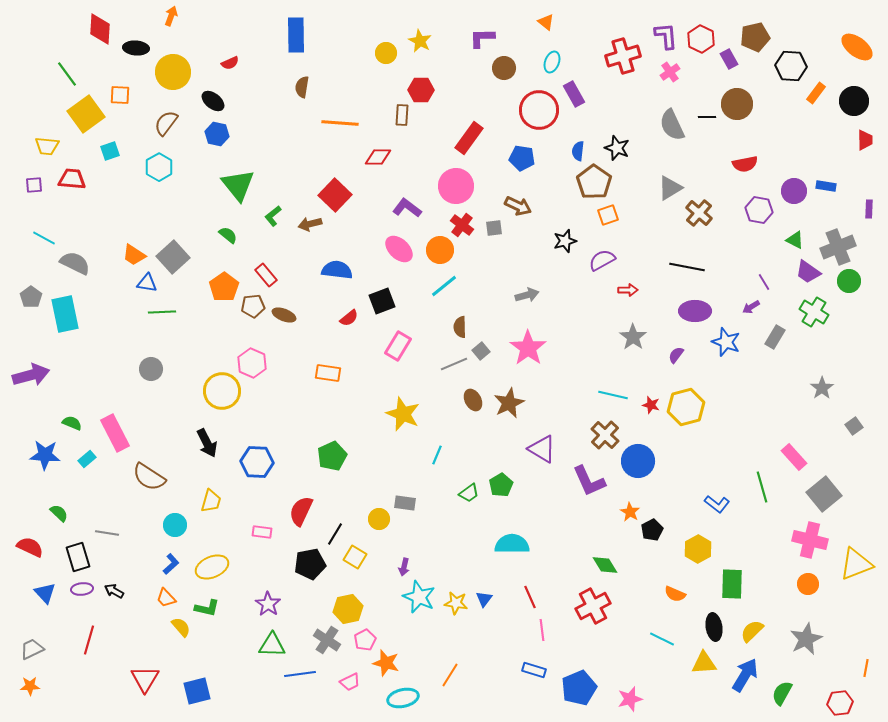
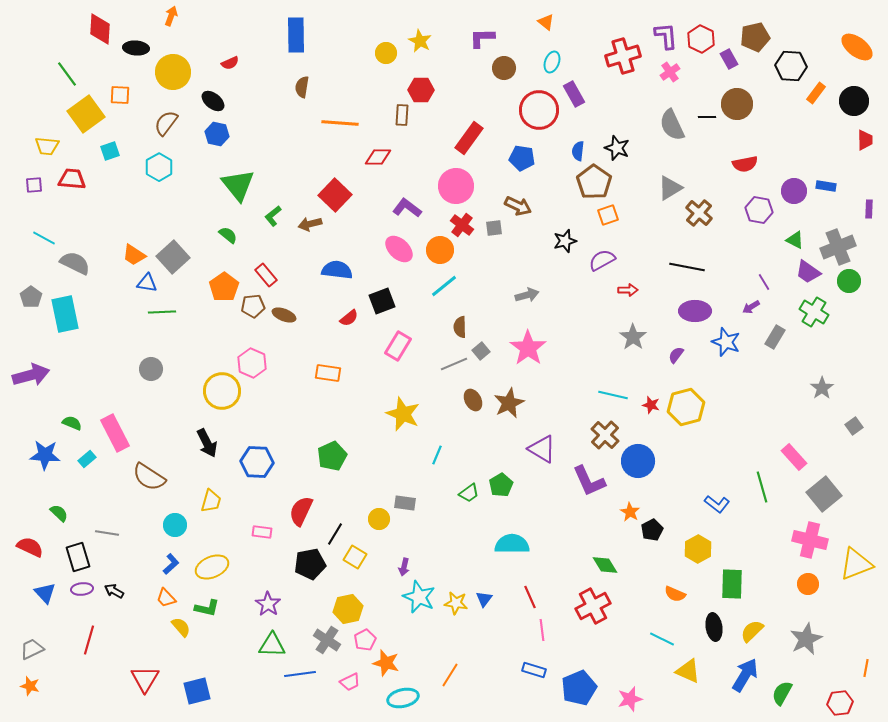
yellow triangle at (704, 663): moved 16 px left, 8 px down; rotated 28 degrees clockwise
orange star at (30, 686): rotated 18 degrees clockwise
